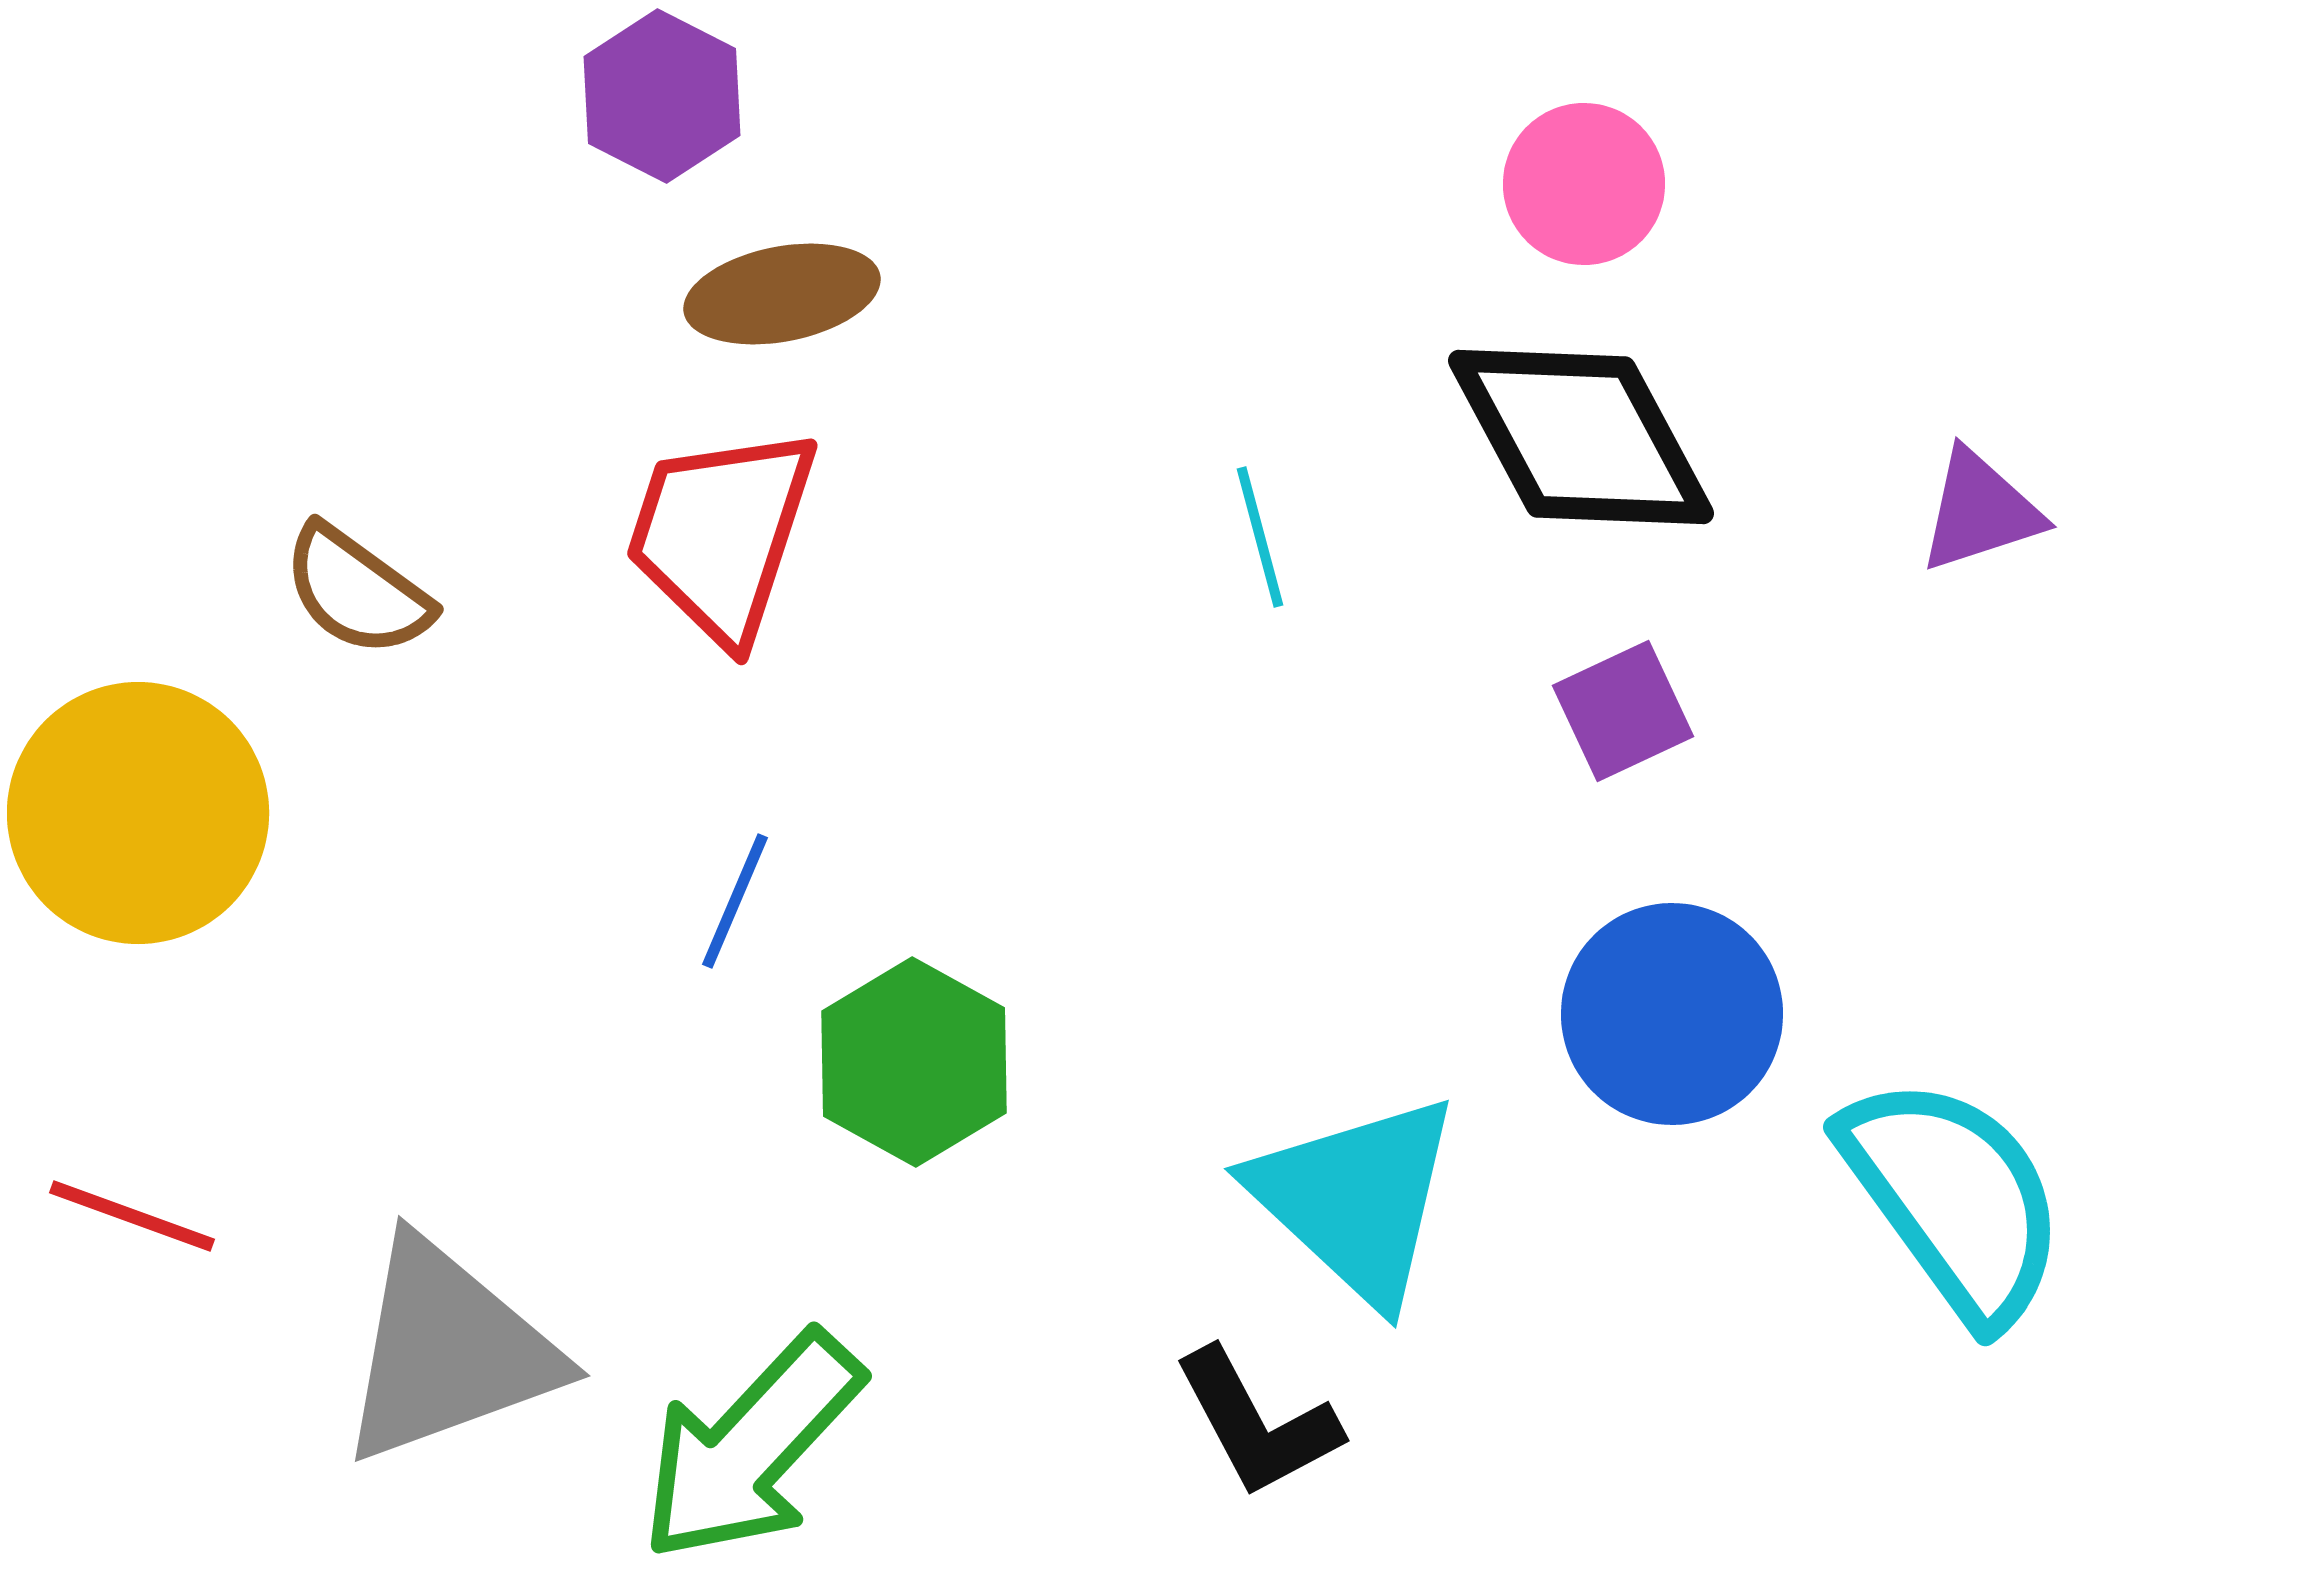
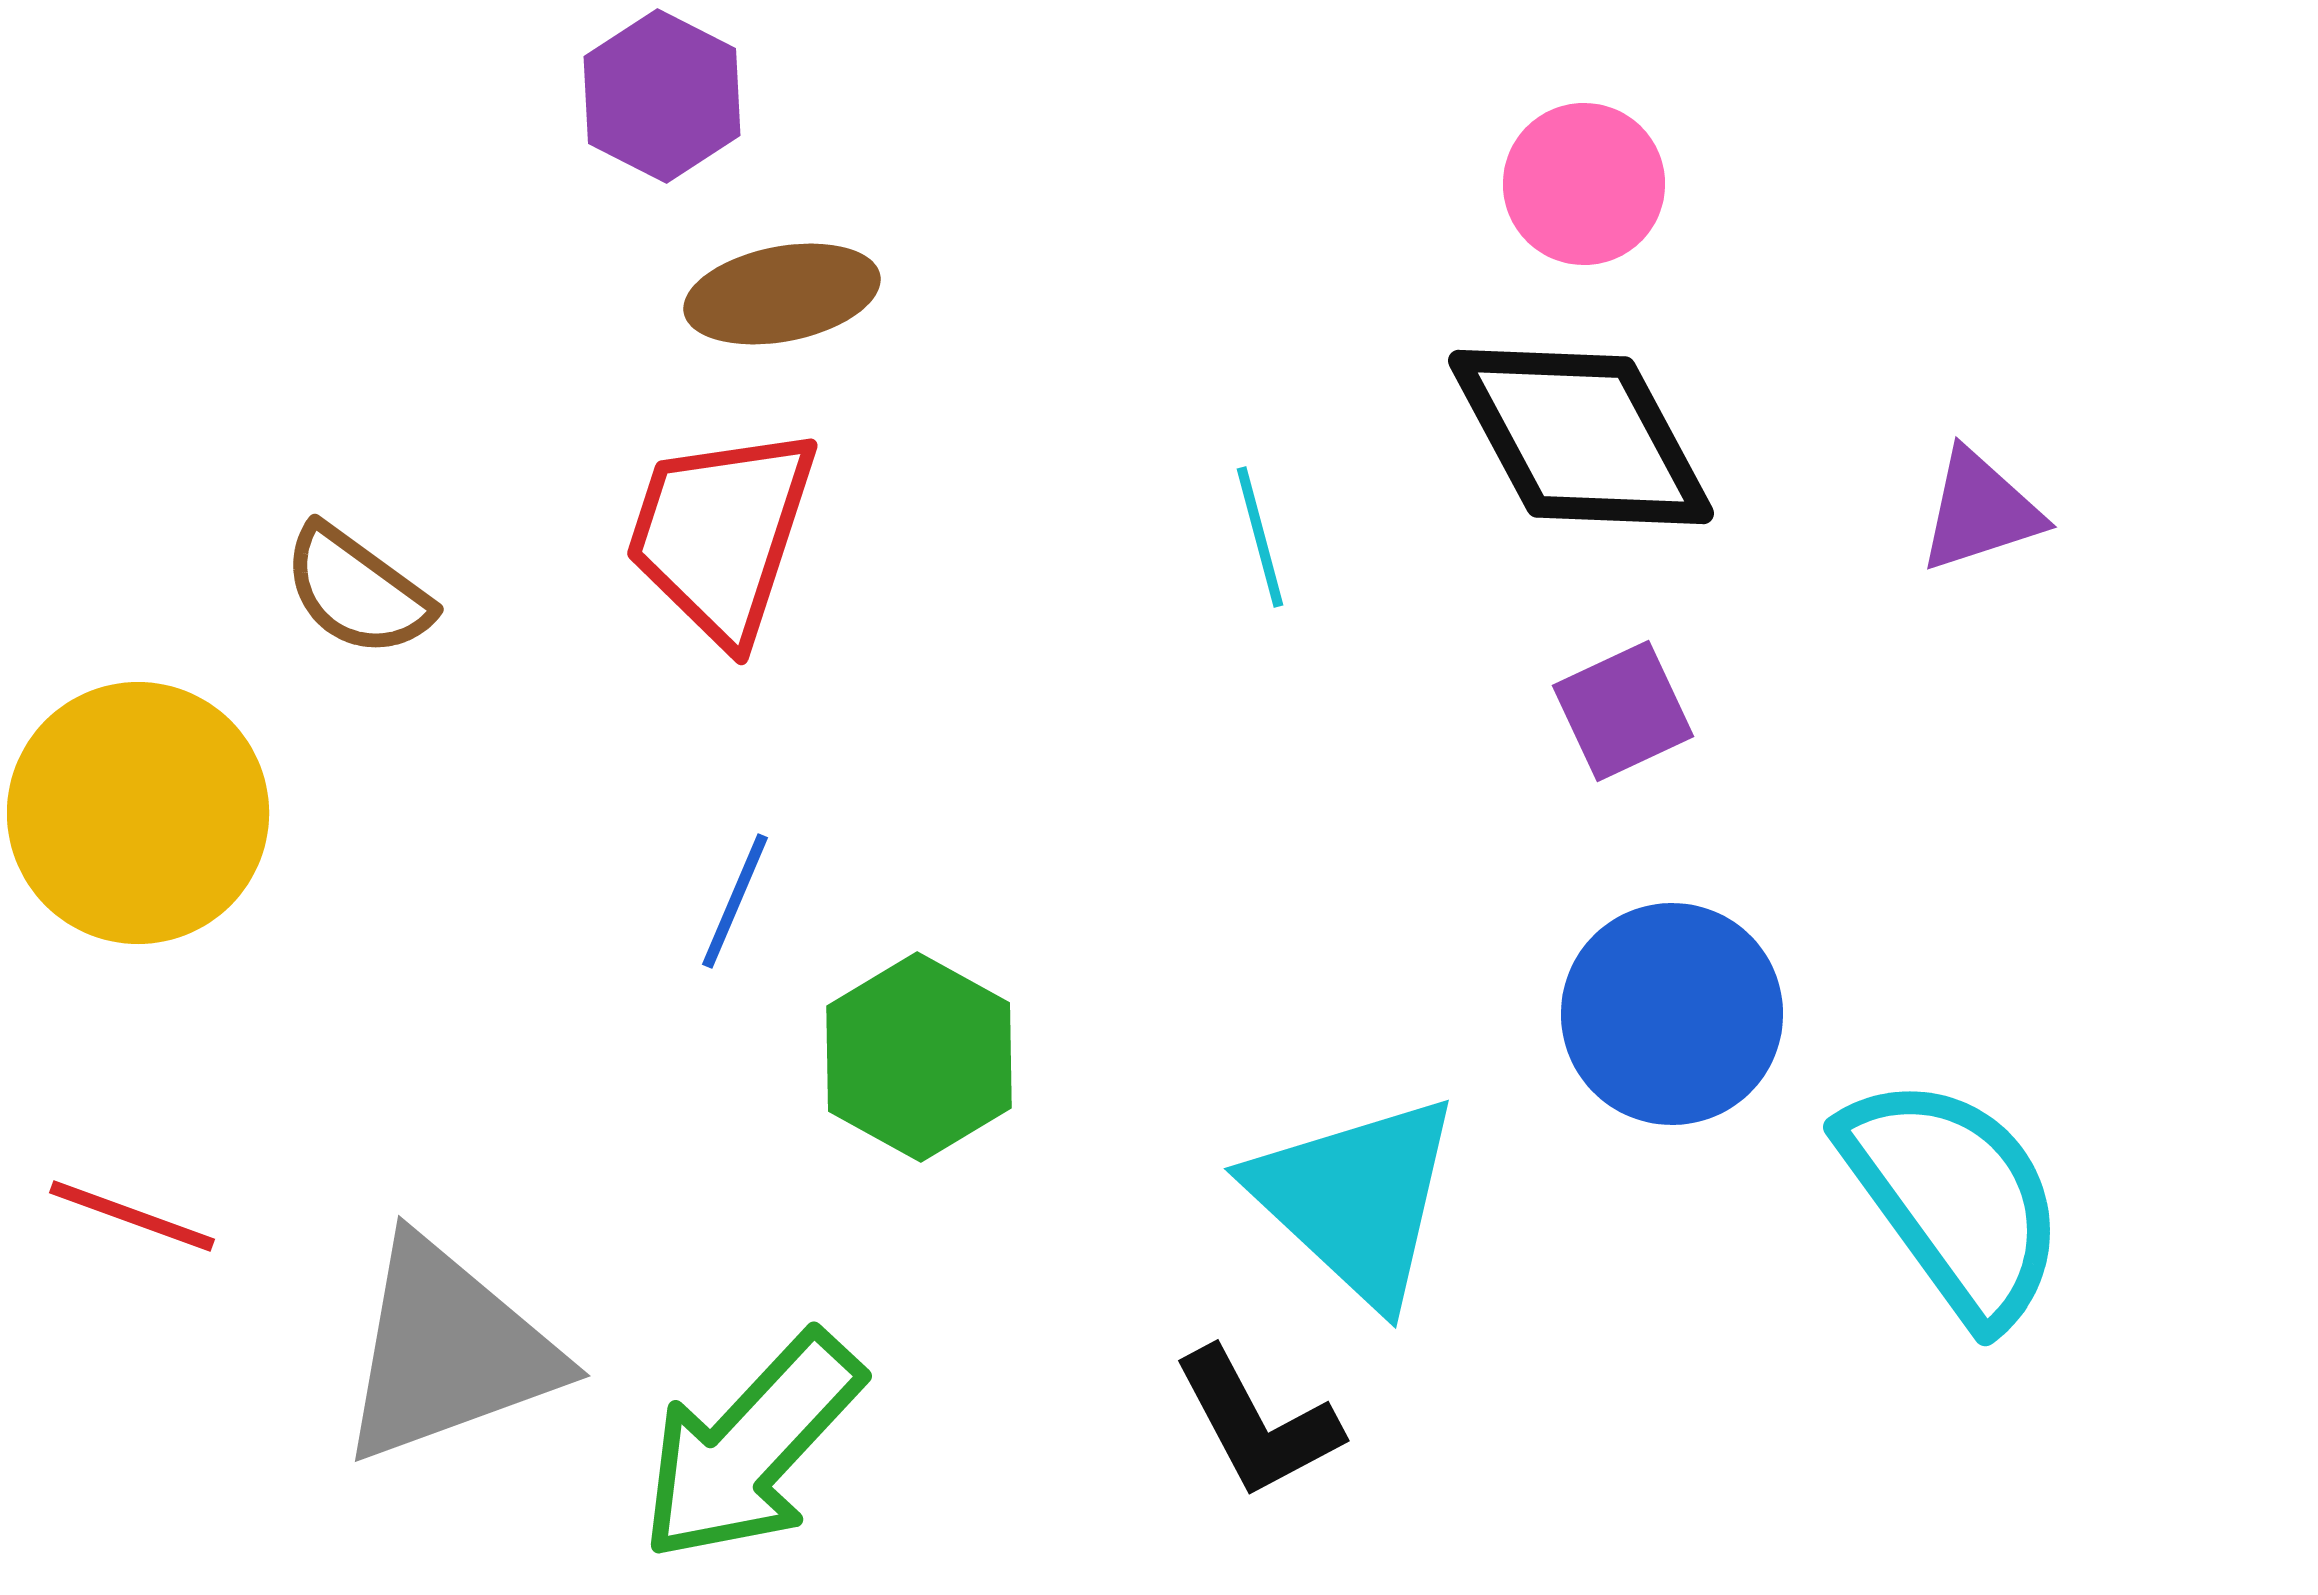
green hexagon: moved 5 px right, 5 px up
